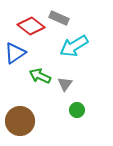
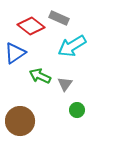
cyan arrow: moved 2 px left
